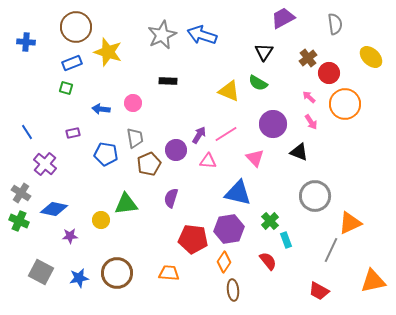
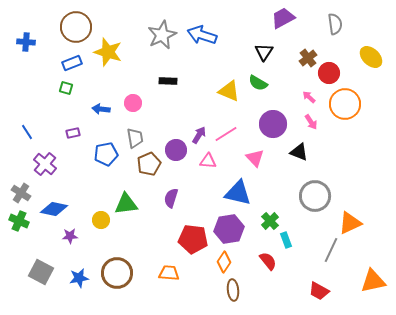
blue pentagon at (106, 154): rotated 20 degrees counterclockwise
